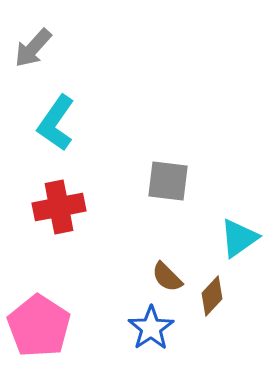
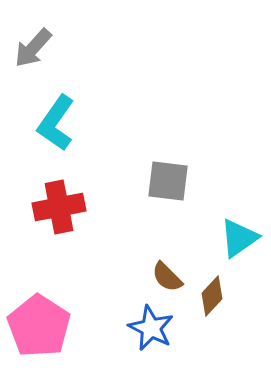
blue star: rotated 12 degrees counterclockwise
